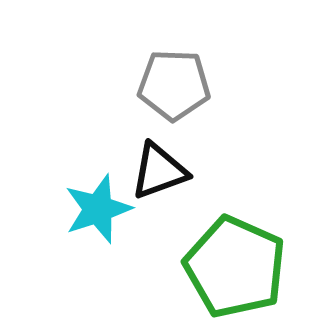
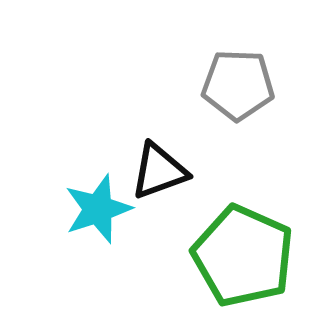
gray pentagon: moved 64 px right
green pentagon: moved 8 px right, 11 px up
